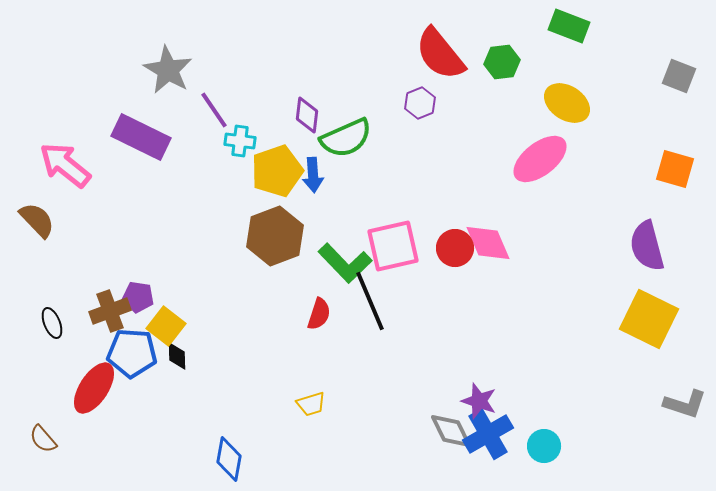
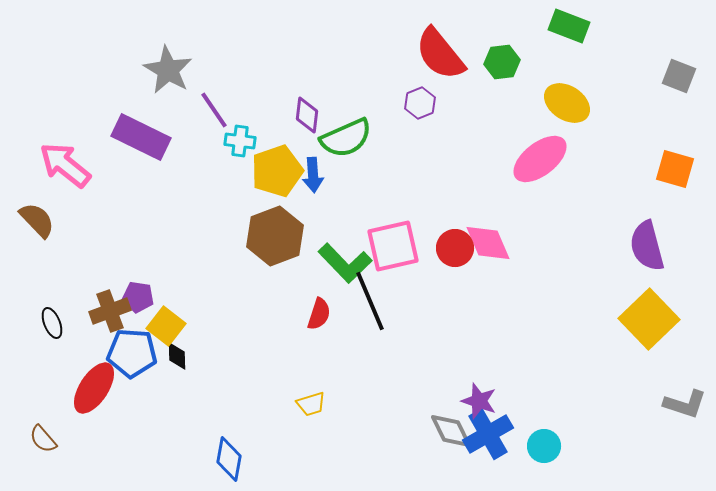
yellow square at (649, 319): rotated 20 degrees clockwise
